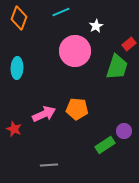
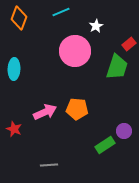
cyan ellipse: moved 3 px left, 1 px down
pink arrow: moved 1 px right, 2 px up
